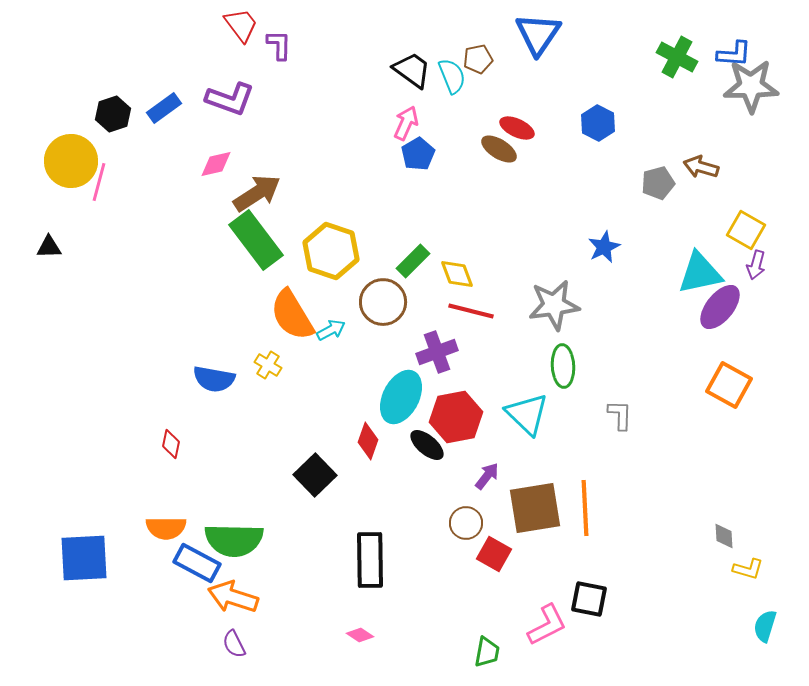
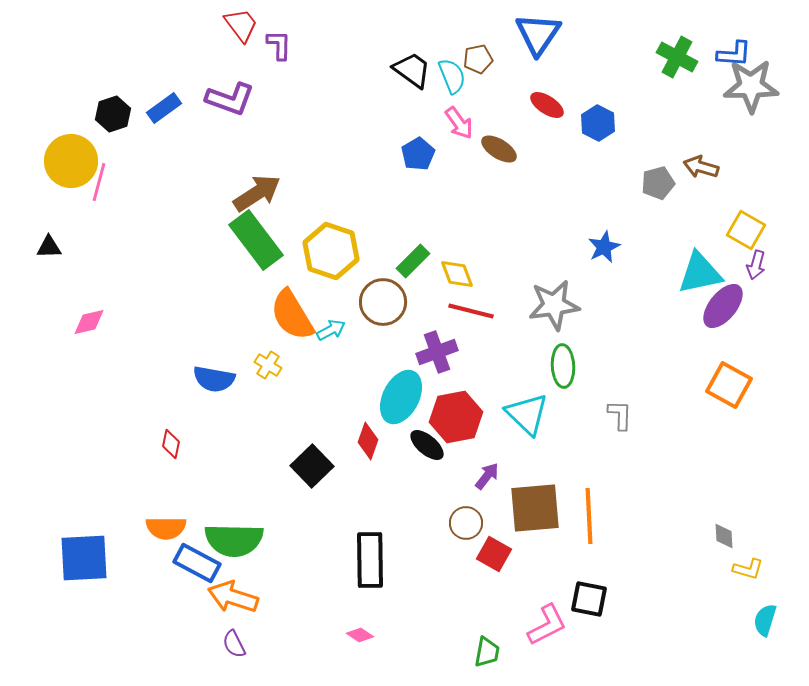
pink arrow at (406, 123): moved 53 px right; rotated 120 degrees clockwise
red ellipse at (517, 128): moved 30 px right, 23 px up; rotated 8 degrees clockwise
pink diamond at (216, 164): moved 127 px left, 158 px down
purple ellipse at (720, 307): moved 3 px right, 1 px up
black square at (315, 475): moved 3 px left, 9 px up
brown square at (535, 508): rotated 4 degrees clockwise
orange line at (585, 508): moved 4 px right, 8 px down
cyan semicircle at (765, 626): moved 6 px up
